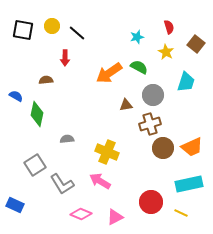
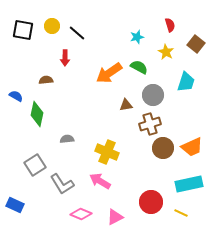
red semicircle: moved 1 px right, 2 px up
